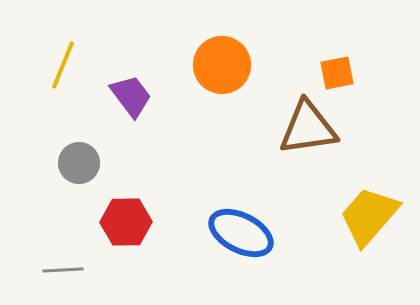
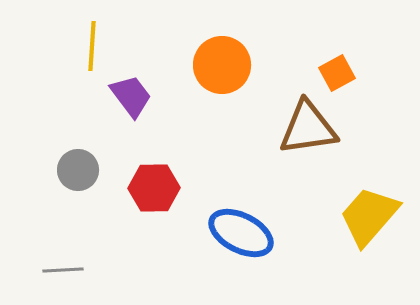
yellow line: moved 29 px right, 19 px up; rotated 18 degrees counterclockwise
orange square: rotated 18 degrees counterclockwise
gray circle: moved 1 px left, 7 px down
red hexagon: moved 28 px right, 34 px up
